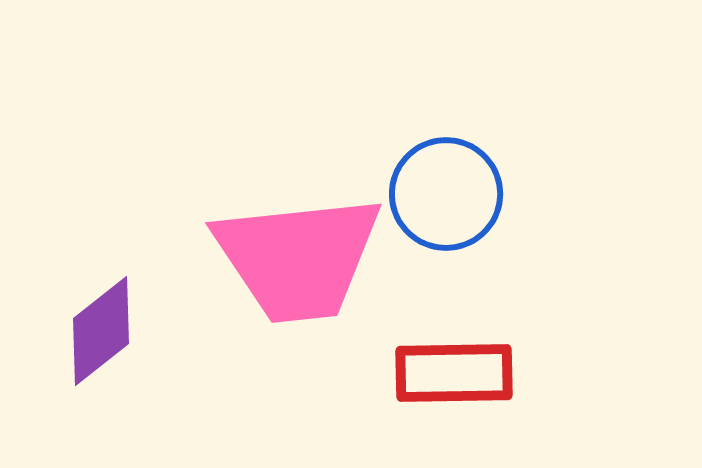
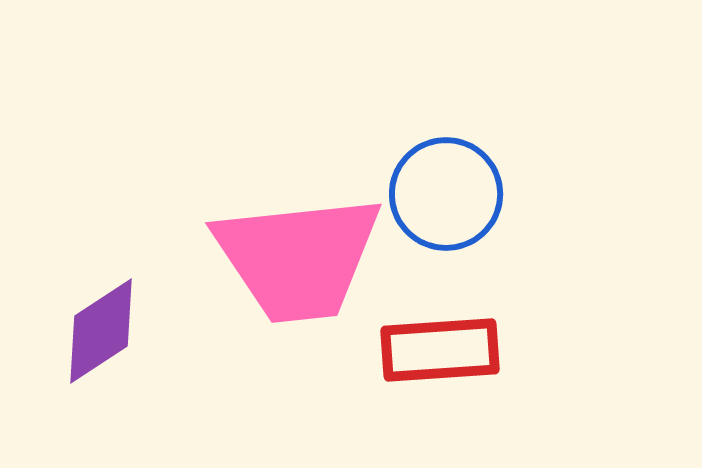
purple diamond: rotated 5 degrees clockwise
red rectangle: moved 14 px left, 23 px up; rotated 3 degrees counterclockwise
